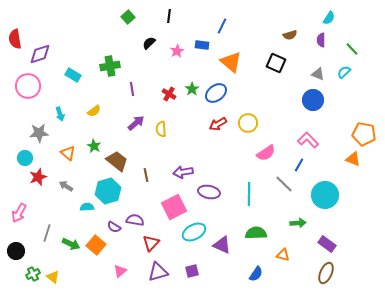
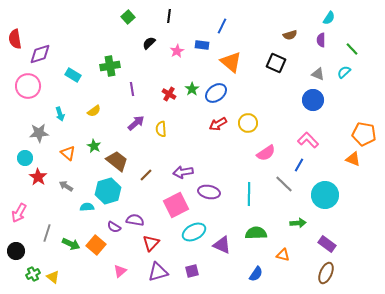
brown line at (146, 175): rotated 56 degrees clockwise
red star at (38, 177): rotated 18 degrees counterclockwise
pink square at (174, 207): moved 2 px right, 2 px up
